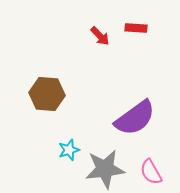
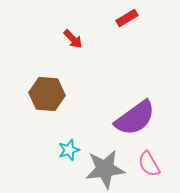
red rectangle: moved 9 px left, 10 px up; rotated 35 degrees counterclockwise
red arrow: moved 27 px left, 3 px down
pink semicircle: moved 2 px left, 8 px up
